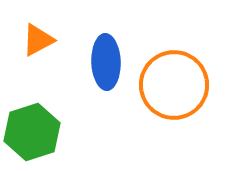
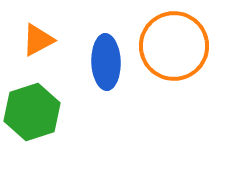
orange circle: moved 39 px up
green hexagon: moved 20 px up
